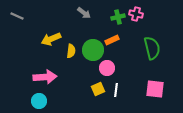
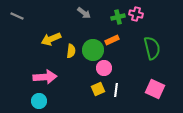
pink circle: moved 3 px left
pink square: rotated 18 degrees clockwise
